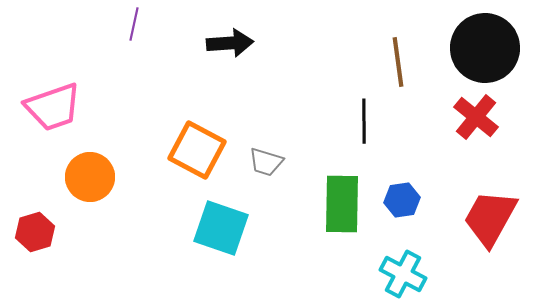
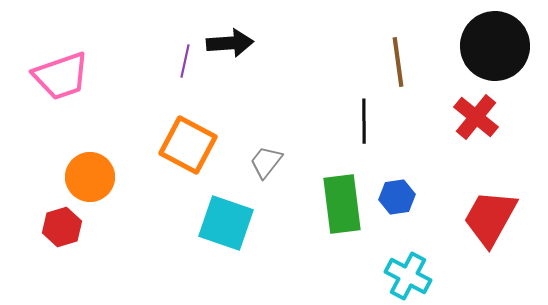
purple line: moved 51 px right, 37 px down
black circle: moved 10 px right, 2 px up
pink trapezoid: moved 8 px right, 31 px up
orange square: moved 9 px left, 5 px up
gray trapezoid: rotated 111 degrees clockwise
blue hexagon: moved 5 px left, 3 px up
green rectangle: rotated 8 degrees counterclockwise
cyan square: moved 5 px right, 5 px up
red hexagon: moved 27 px right, 5 px up
cyan cross: moved 5 px right, 2 px down
